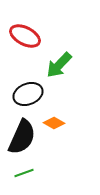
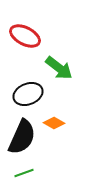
green arrow: moved 3 px down; rotated 96 degrees counterclockwise
